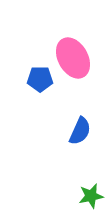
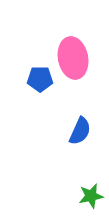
pink ellipse: rotated 18 degrees clockwise
